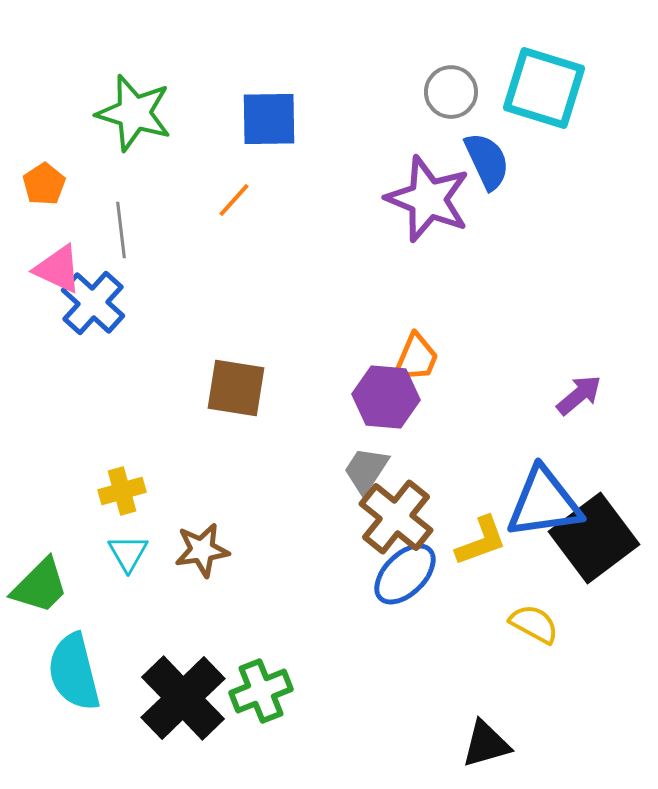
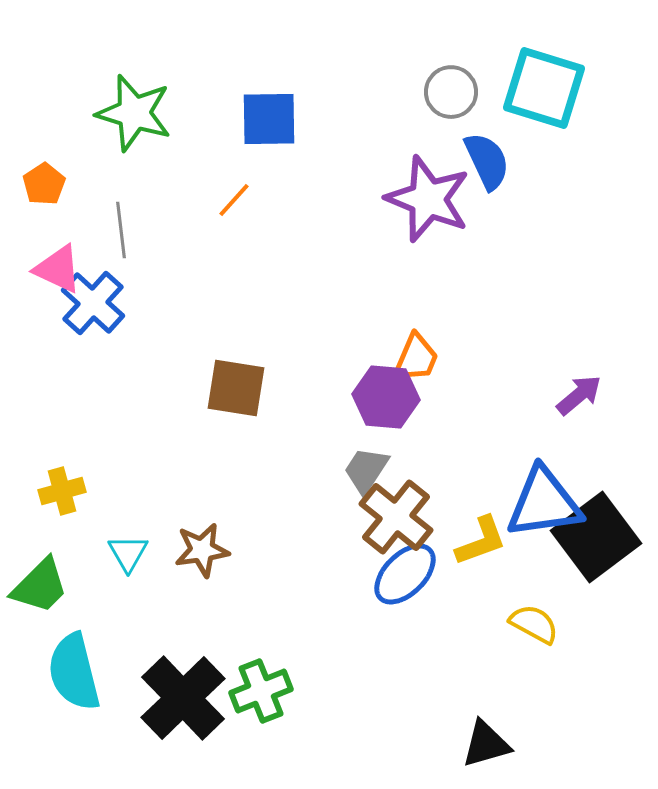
yellow cross: moved 60 px left
black square: moved 2 px right, 1 px up
